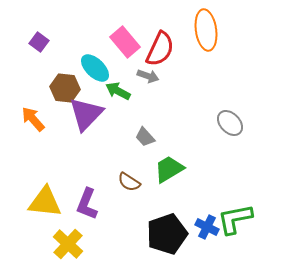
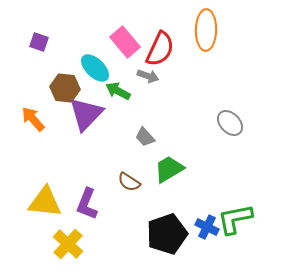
orange ellipse: rotated 9 degrees clockwise
purple square: rotated 18 degrees counterclockwise
